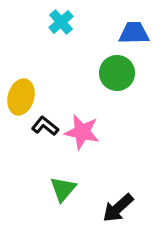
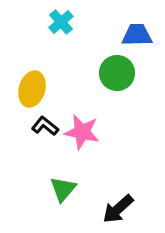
blue trapezoid: moved 3 px right, 2 px down
yellow ellipse: moved 11 px right, 8 px up
black arrow: moved 1 px down
